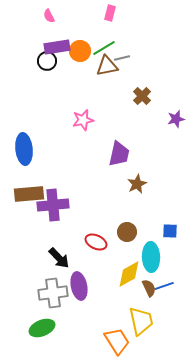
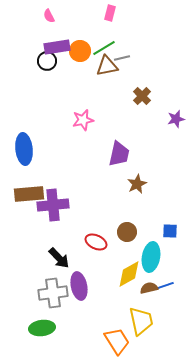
cyan ellipse: rotated 12 degrees clockwise
brown semicircle: rotated 78 degrees counterclockwise
green ellipse: rotated 15 degrees clockwise
